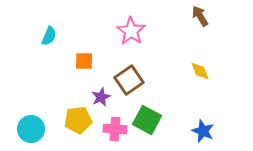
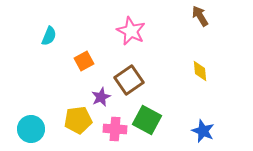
pink star: rotated 8 degrees counterclockwise
orange square: rotated 30 degrees counterclockwise
yellow diamond: rotated 15 degrees clockwise
